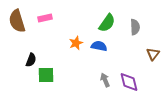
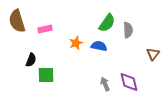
pink rectangle: moved 11 px down
gray semicircle: moved 7 px left, 3 px down
gray arrow: moved 4 px down
